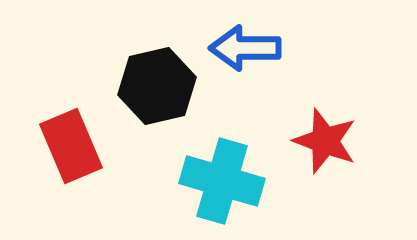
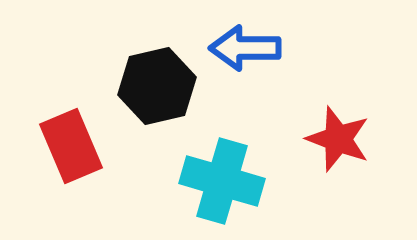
red star: moved 13 px right, 2 px up
